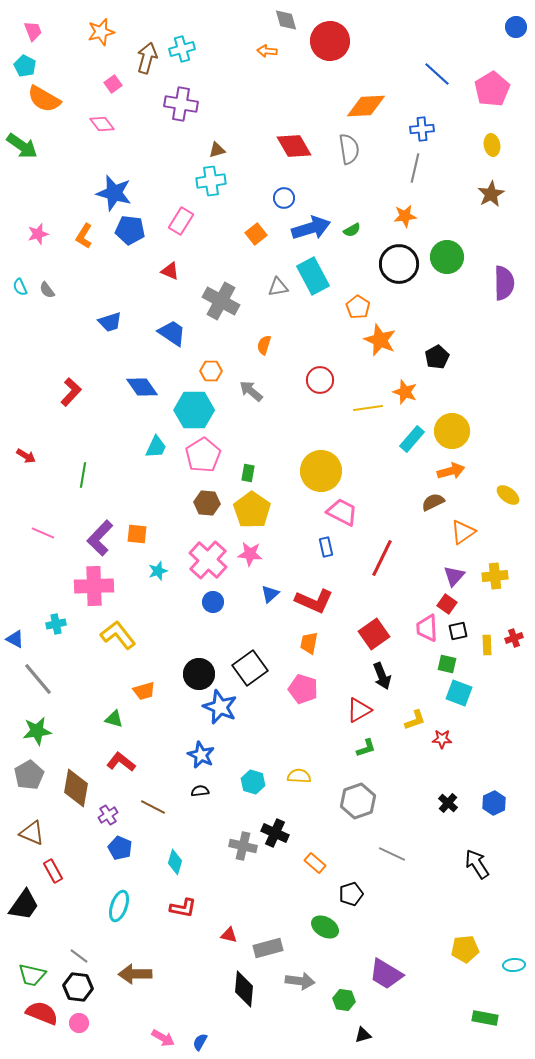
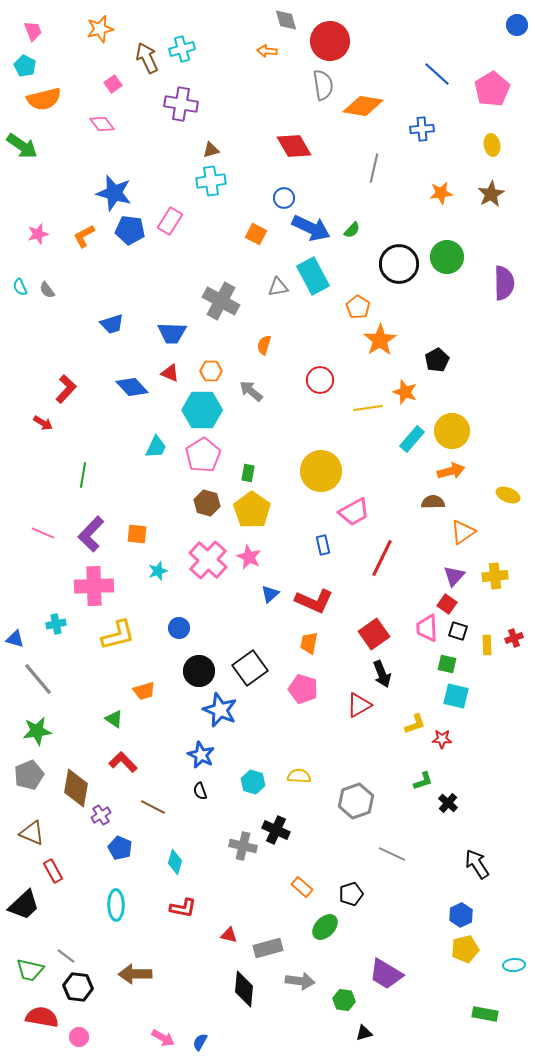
blue circle at (516, 27): moved 1 px right, 2 px up
orange star at (101, 32): moved 1 px left, 3 px up
brown arrow at (147, 58): rotated 40 degrees counterclockwise
orange semicircle at (44, 99): rotated 44 degrees counterclockwise
orange diamond at (366, 106): moved 3 px left; rotated 12 degrees clockwise
gray semicircle at (349, 149): moved 26 px left, 64 px up
brown triangle at (217, 150): moved 6 px left
gray line at (415, 168): moved 41 px left
orange star at (405, 216): moved 36 px right, 23 px up
pink rectangle at (181, 221): moved 11 px left
blue arrow at (311, 228): rotated 42 degrees clockwise
green semicircle at (352, 230): rotated 18 degrees counterclockwise
orange square at (256, 234): rotated 25 degrees counterclockwise
orange L-shape at (84, 236): rotated 30 degrees clockwise
red triangle at (170, 271): moved 102 px down
blue trapezoid at (110, 322): moved 2 px right, 2 px down
blue trapezoid at (172, 333): rotated 148 degrees clockwise
orange star at (380, 340): rotated 16 degrees clockwise
black pentagon at (437, 357): moved 3 px down
blue diamond at (142, 387): moved 10 px left; rotated 8 degrees counterclockwise
red L-shape at (71, 392): moved 5 px left, 3 px up
cyan hexagon at (194, 410): moved 8 px right
red arrow at (26, 456): moved 17 px right, 33 px up
yellow ellipse at (508, 495): rotated 15 degrees counterclockwise
brown semicircle at (433, 502): rotated 25 degrees clockwise
brown hexagon at (207, 503): rotated 10 degrees clockwise
pink trapezoid at (342, 512): moved 12 px right; rotated 124 degrees clockwise
purple L-shape at (100, 538): moved 9 px left, 4 px up
blue rectangle at (326, 547): moved 3 px left, 2 px up
pink star at (250, 554): moved 1 px left, 3 px down; rotated 20 degrees clockwise
blue circle at (213, 602): moved 34 px left, 26 px down
black square at (458, 631): rotated 30 degrees clockwise
yellow L-shape at (118, 635): rotated 114 degrees clockwise
blue triangle at (15, 639): rotated 12 degrees counterclockwise
black circle at (199, 674): moved 3 px up
black arrow at (382, 676): moved 2 px up
cyan square at (459, 693): moved 3 px left, 3 px down; rotated 8 degrees counterclockwise
blue star at (220, 707): moved 3 px down
red triangle at (359, 710): moved 5 px up
green triangle at (114, 719): rotated 18 degrees clockwise
yellow L-shape at (415, 720): moved 4 px down
green L-shape at (366, 748): moved 57 px right, 33 px down
red L-shape at (121, 762): moved 2 px right; rotated 8 degrees clockwise
gray pentagon at (29, 775): rotated 8 degrees clockwise
black semicircle at (200, 791): rotated 102 degrees counterclockwise
gray hexagon at (358, 801): moved 2 px left
blue hexagon at (494, 803): moved 33 px left, 112 px down
purple cross at (108, 815): moved 7 px left
black cross at (275, 833): moved 1 px right, 3 px up
orange rectangle at (315, 863): moved 13 px left, 24 px down
black trapezoid at (24, 905): rotated 12 degrees clockwise
cyan ellipse at (119, 906): moved 3 px left, 1 px up; rotated 20 degrees counterclockwise
green ellipse at (325, 927): rotated 76 degrees counterclockwise
yellow pentagon at (465, 949): rotated 8 degrees counterclockwise
gray line at (79, 956): moved 13 px left
green trapezoid at (32, 975): moved 2 px left, 5 px up
red semicircle at (42, 1013): moved 4 px down; rotated 12 degrees counterclockwise
green rectangle at (485, 1018): moved 4 px up
pink circle at (79, 1023): moved 14 px down
black triangle at (363, 1035): moved 1 px right, 2 px up
